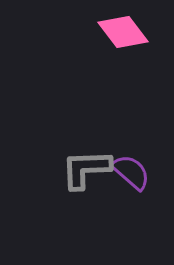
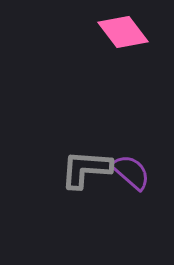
gray L-shape: rotated 6 degrees clockwise
